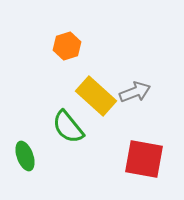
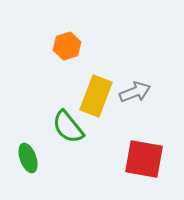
yellow rectangle: rotated 69 degrees clockwise
green ellipse: moved 3 px right, 2 px down
